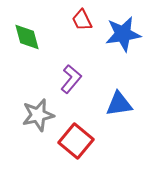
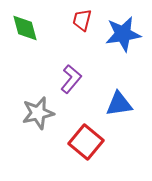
red trapezoid: rotated 40 degrees clockwise
green diamond: moved 2 px left, 9 px up
gray star: moved 2 px up
red square: moved 10 px right, 1 px down
